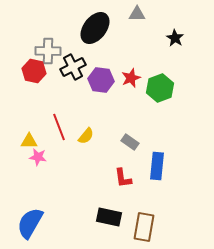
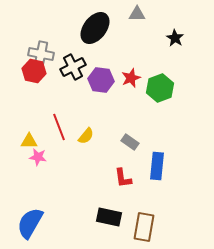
gray cross: moved 7 px left, 3 px down; rotated 10 degrees clockwise
